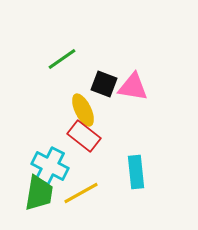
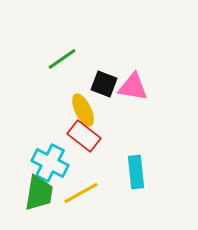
cyan cross: moved 3 px up
